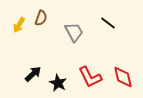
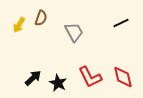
black line: moved 13 px right; rotated 63 degrees counterclockwise
black arrow: moved 4 px down
